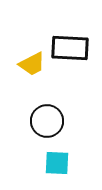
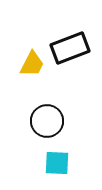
black rectangle: rotated 24 degrees counterclockwise
yellow trapezoid: rotated 36 degrees counterclockwise
